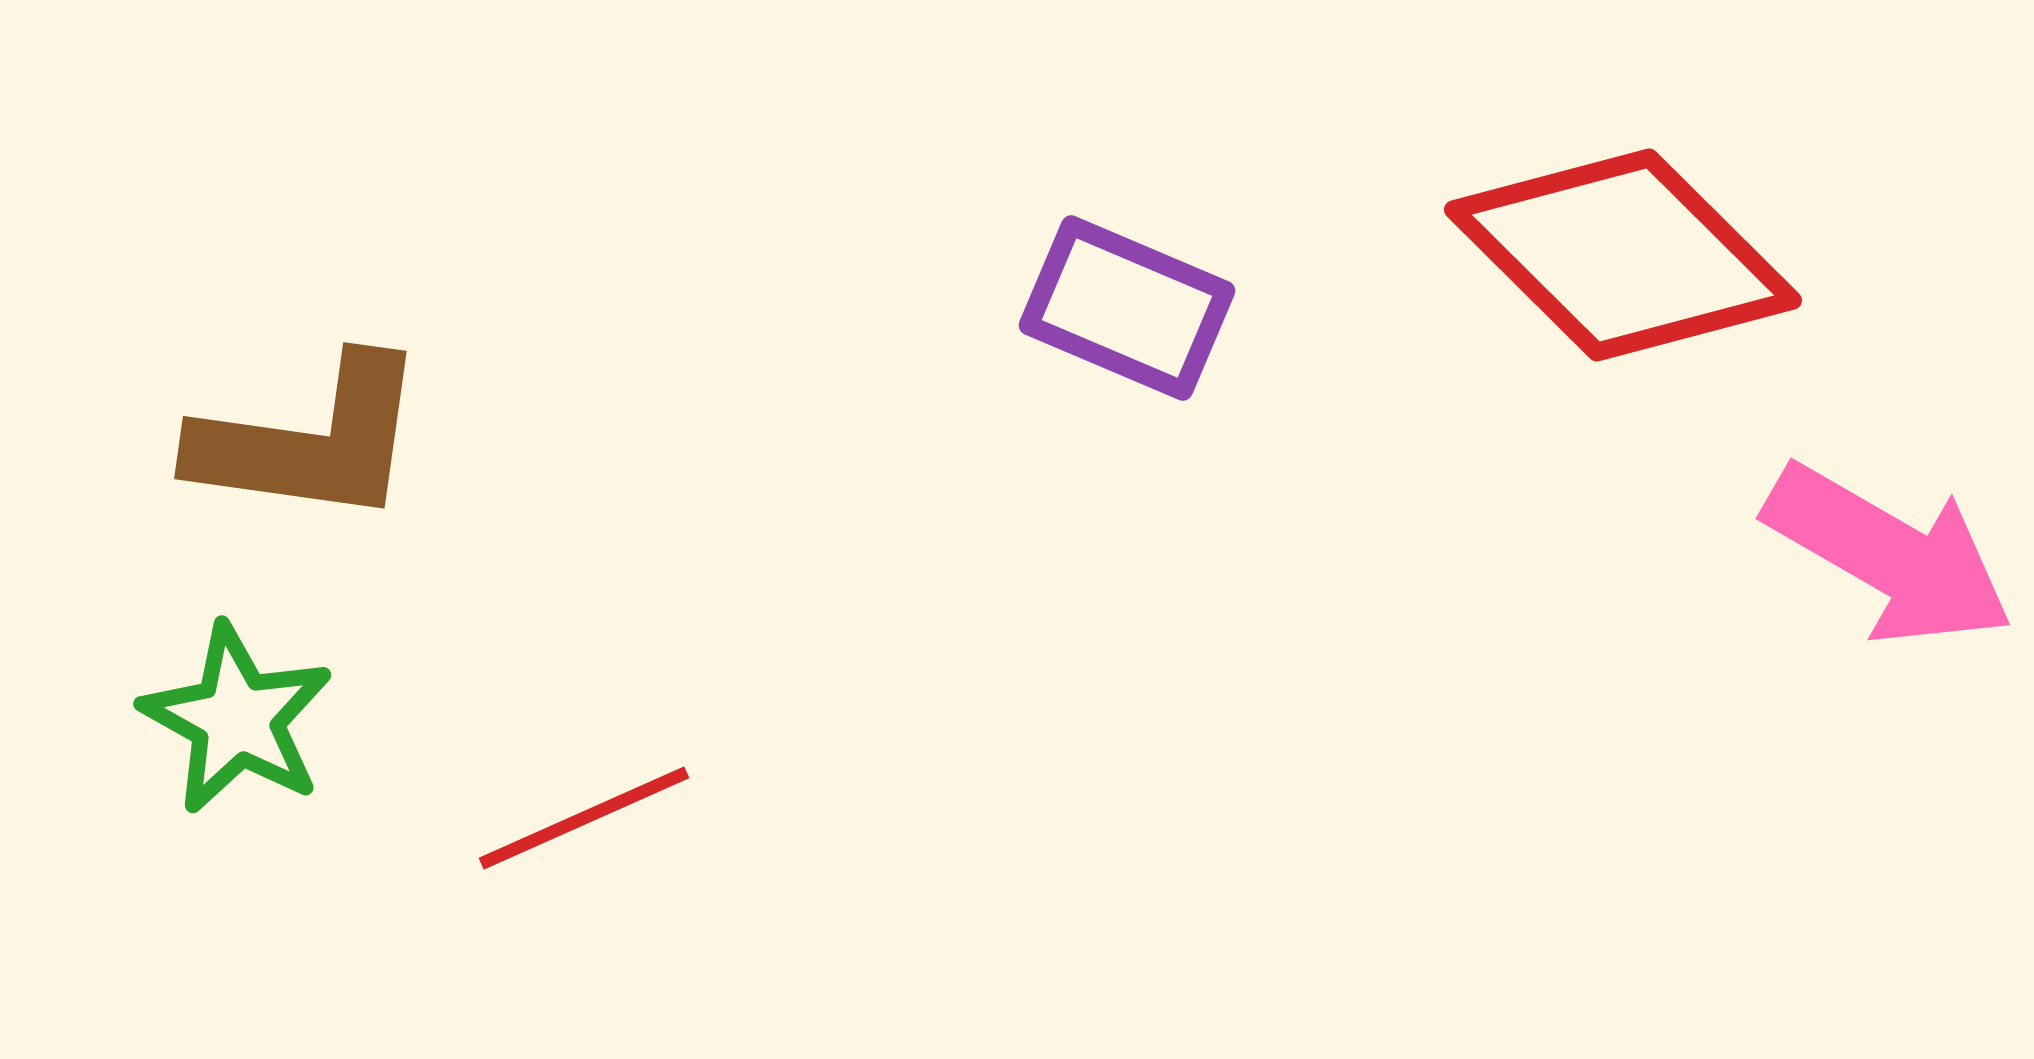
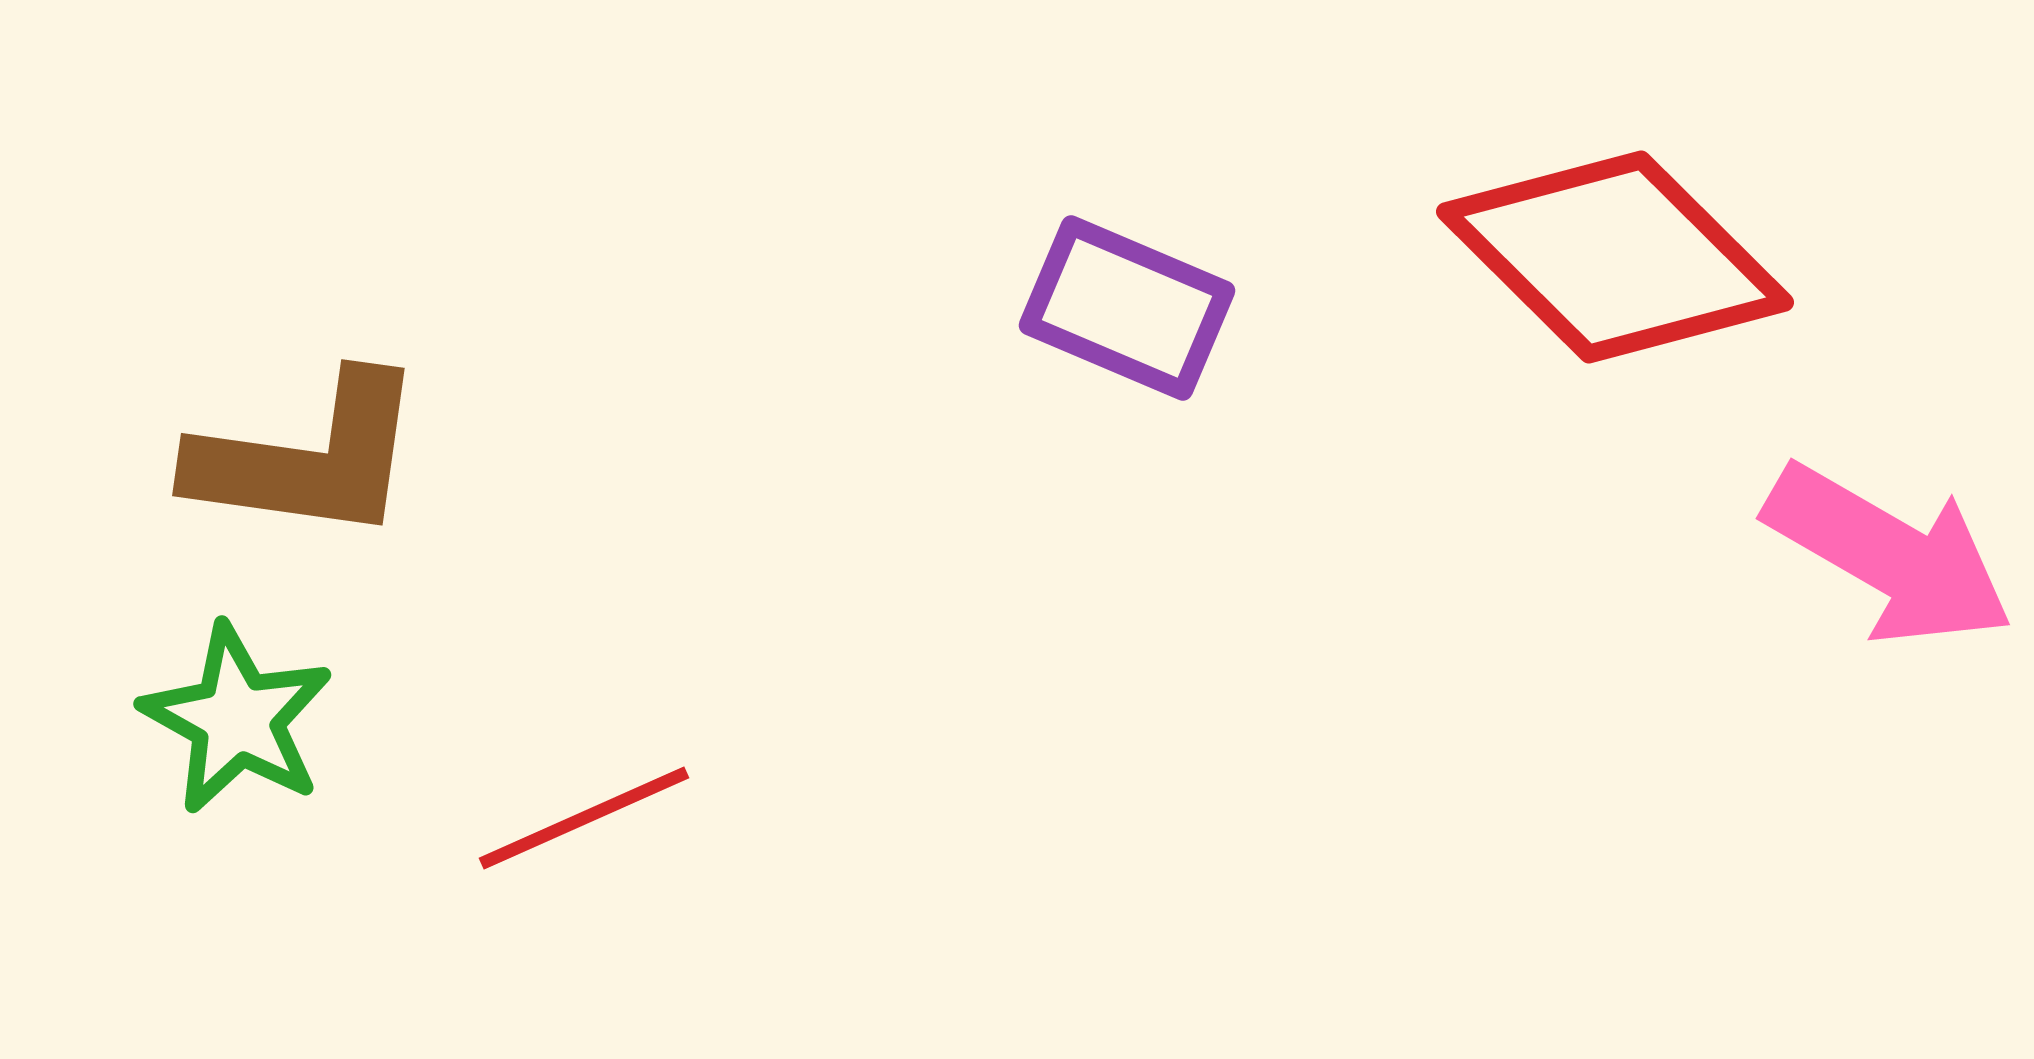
red diamond: moved 8 px left, 2 px down
brown L-shape: moved 2 px left, 17 px down
